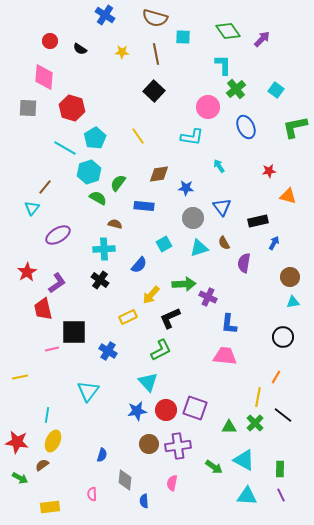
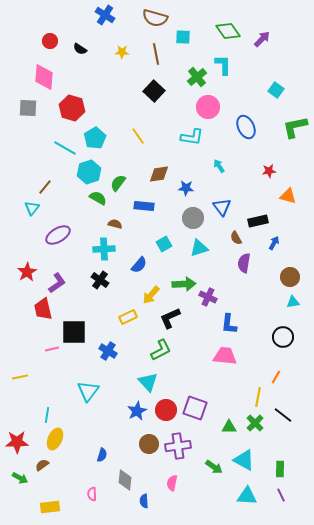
green cross at (236, 89): moved 39 px left, 12 px up
brown semicircle at (224, 243): moved 12 px right, 5 px up
blue star at (137, 411): rotated 18 degrees counterclockwise
yellow ellipse at (53, 441): moved 2 px right, 2 px up
red star at (17, 442): rotated 10 degrees counterclockwise
